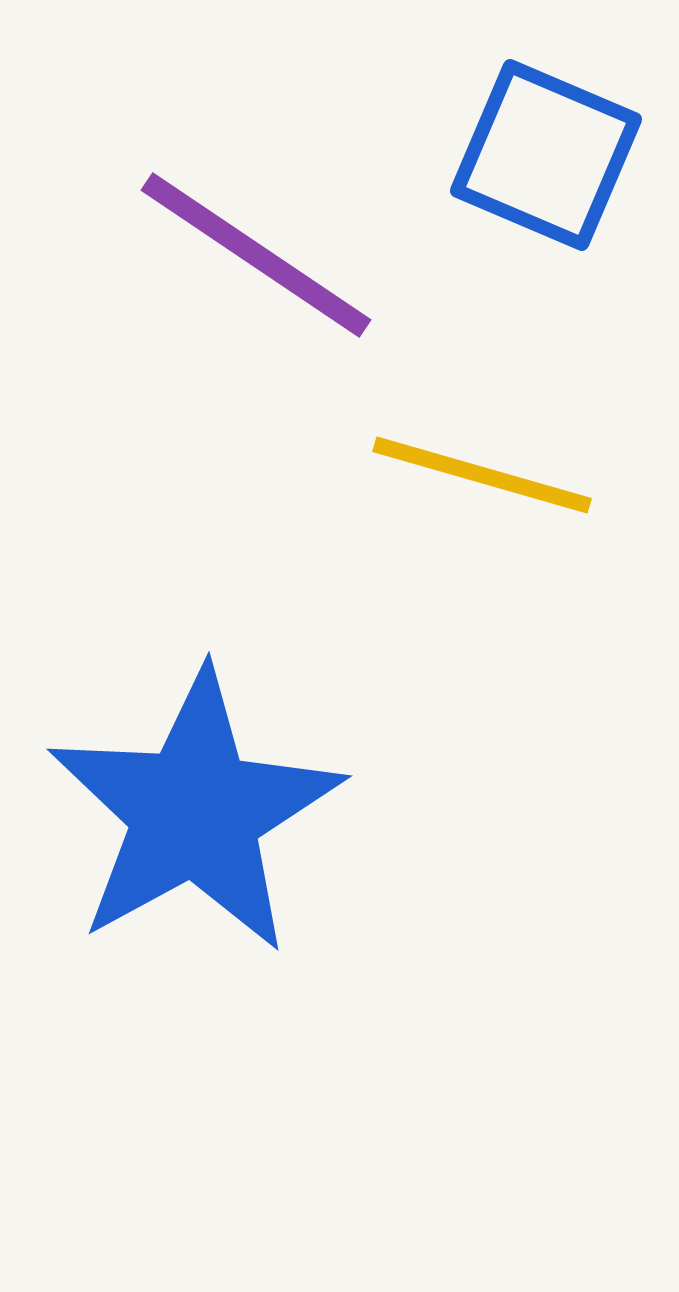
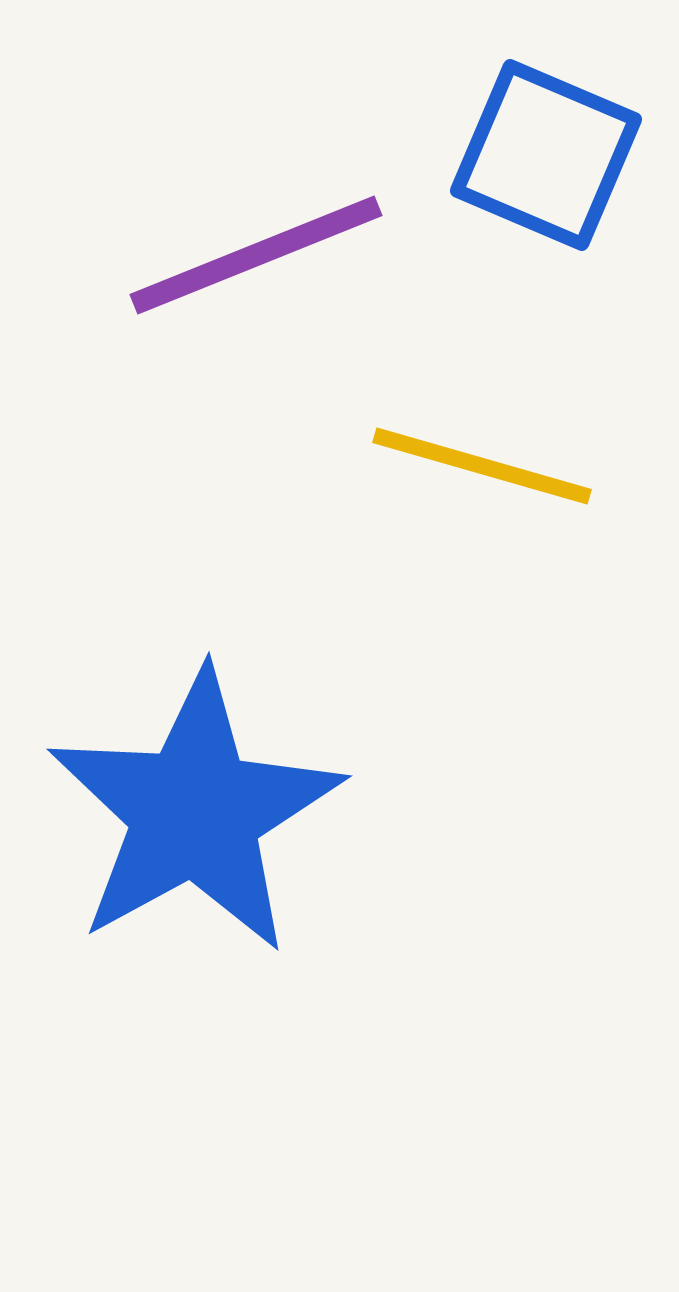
purple line: rotated 56 degrees counterclockwise
yellow line: moved 9 px up
